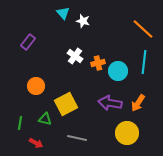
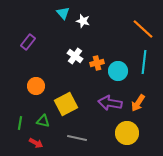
orange cross: moved 1 px left
green triangle: moved 2 px left, 2 px down
